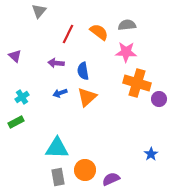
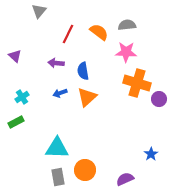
purple semicircle: moved 14 px right
